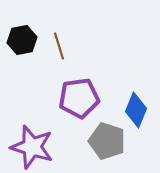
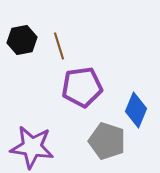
purple pentagon: moved 3 px right, 11 px up
purple star: rotated 9 degrees counterclockwise
